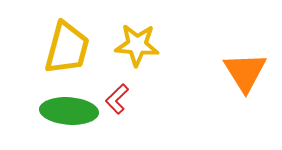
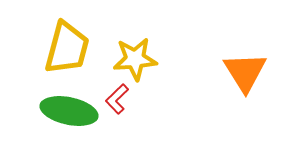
yellow star: moved 2 px left, 14 px down; rotated 9 degrees counterclockwise
green ellipse: rotated 8 degrees clockwise
